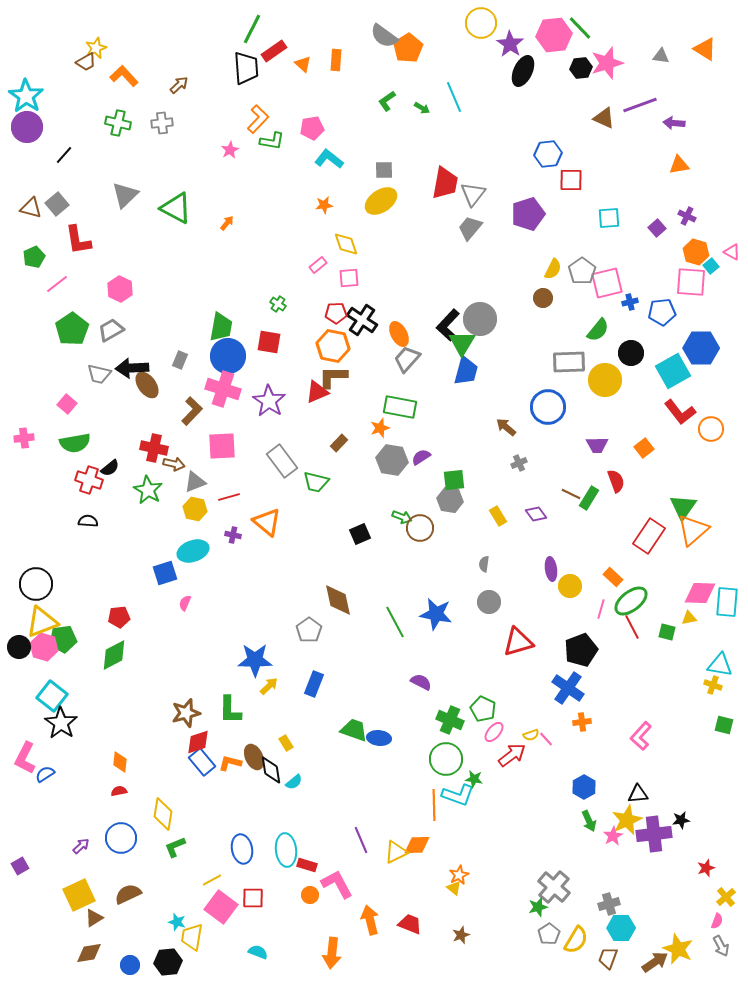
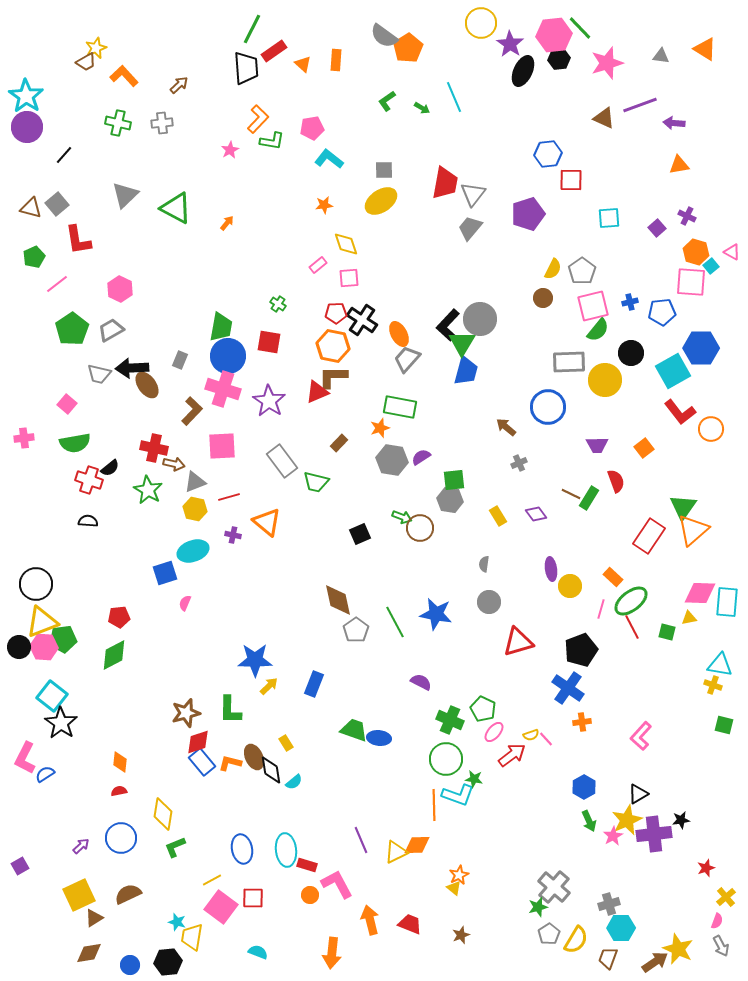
black hexagon at (581, 68): moved 22 px left, 9 px up
pink square at (607, 283): moved 14 px left, 23 px down
gray pentagon at (309, 630): moved 47 px right
pink hexagon at (44, 647): rotated 12 degrees counterclockwise
black triangle at (638, 794): rotated 25 degrees counterclockwise
